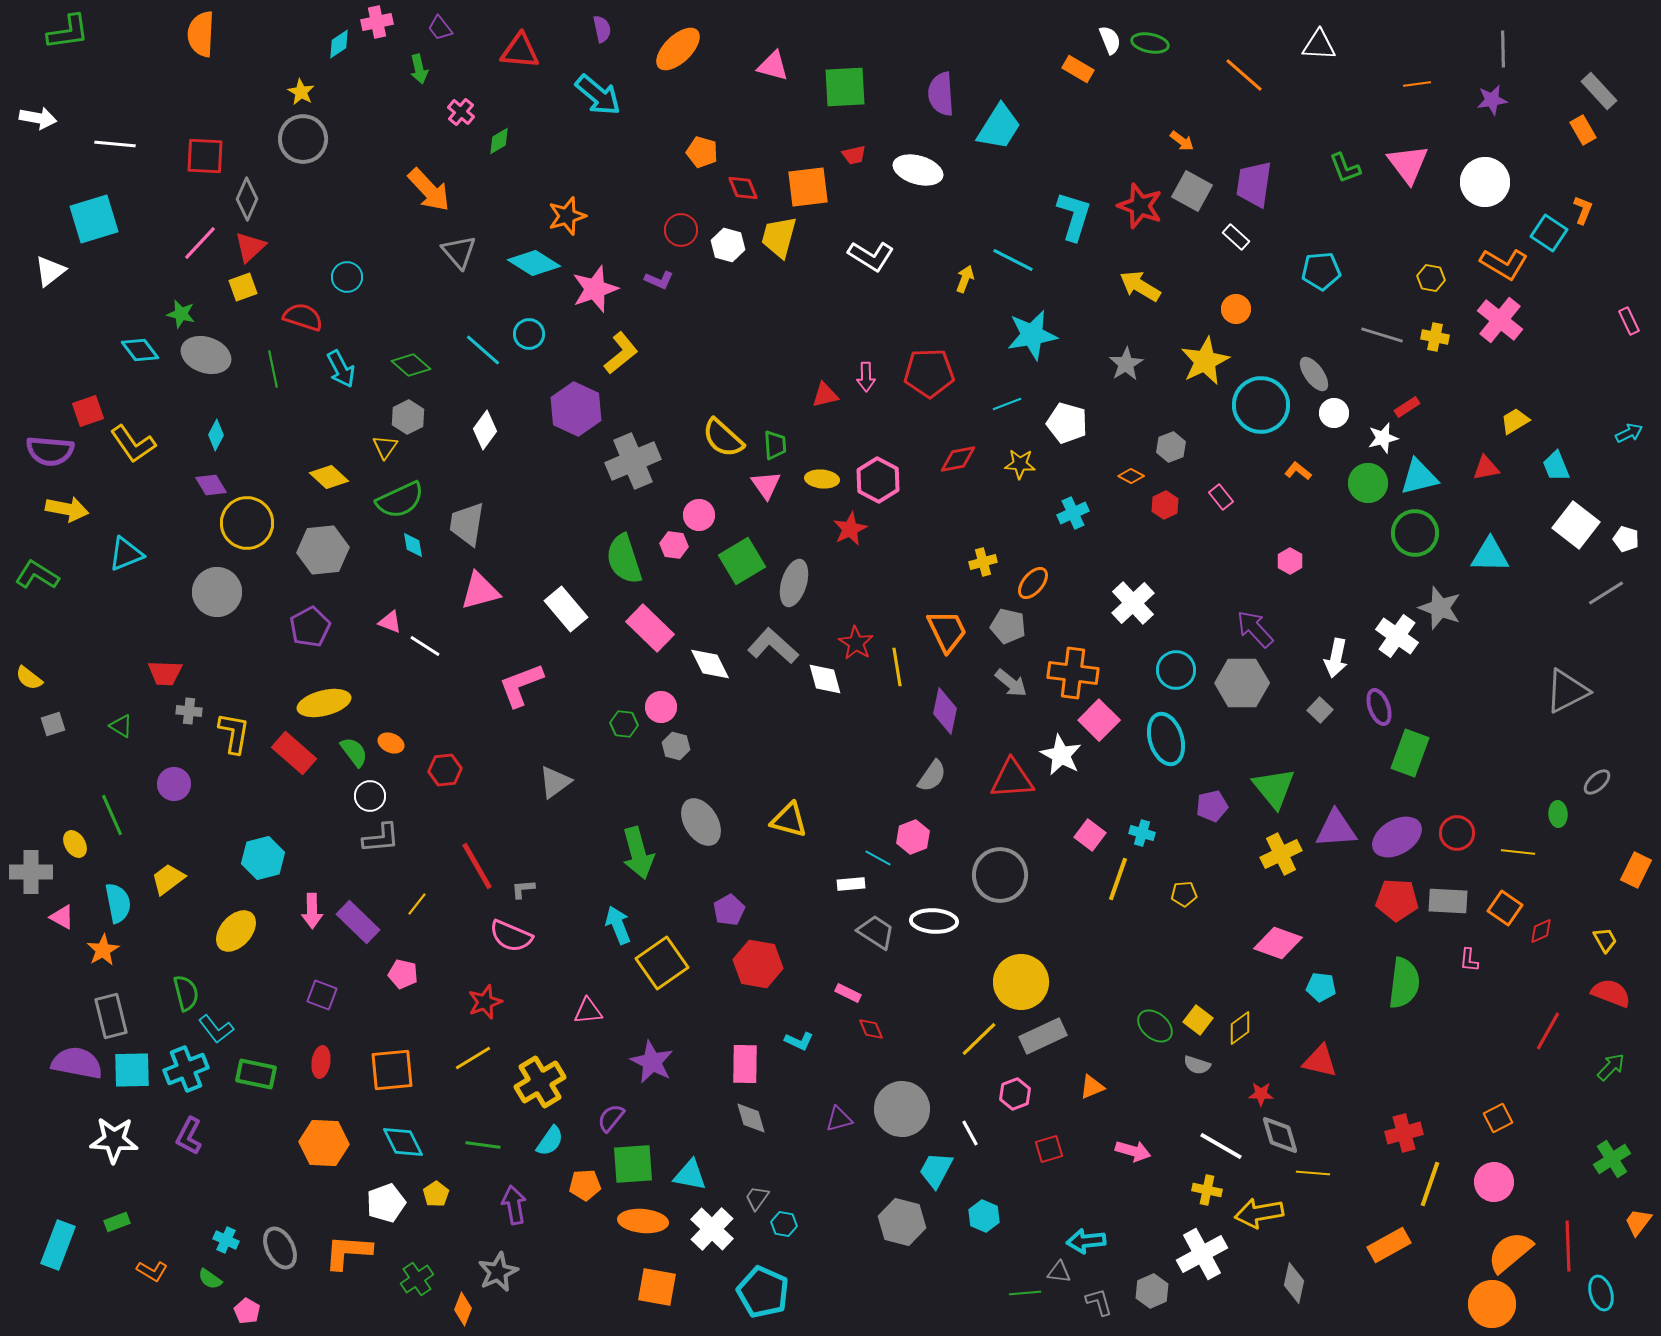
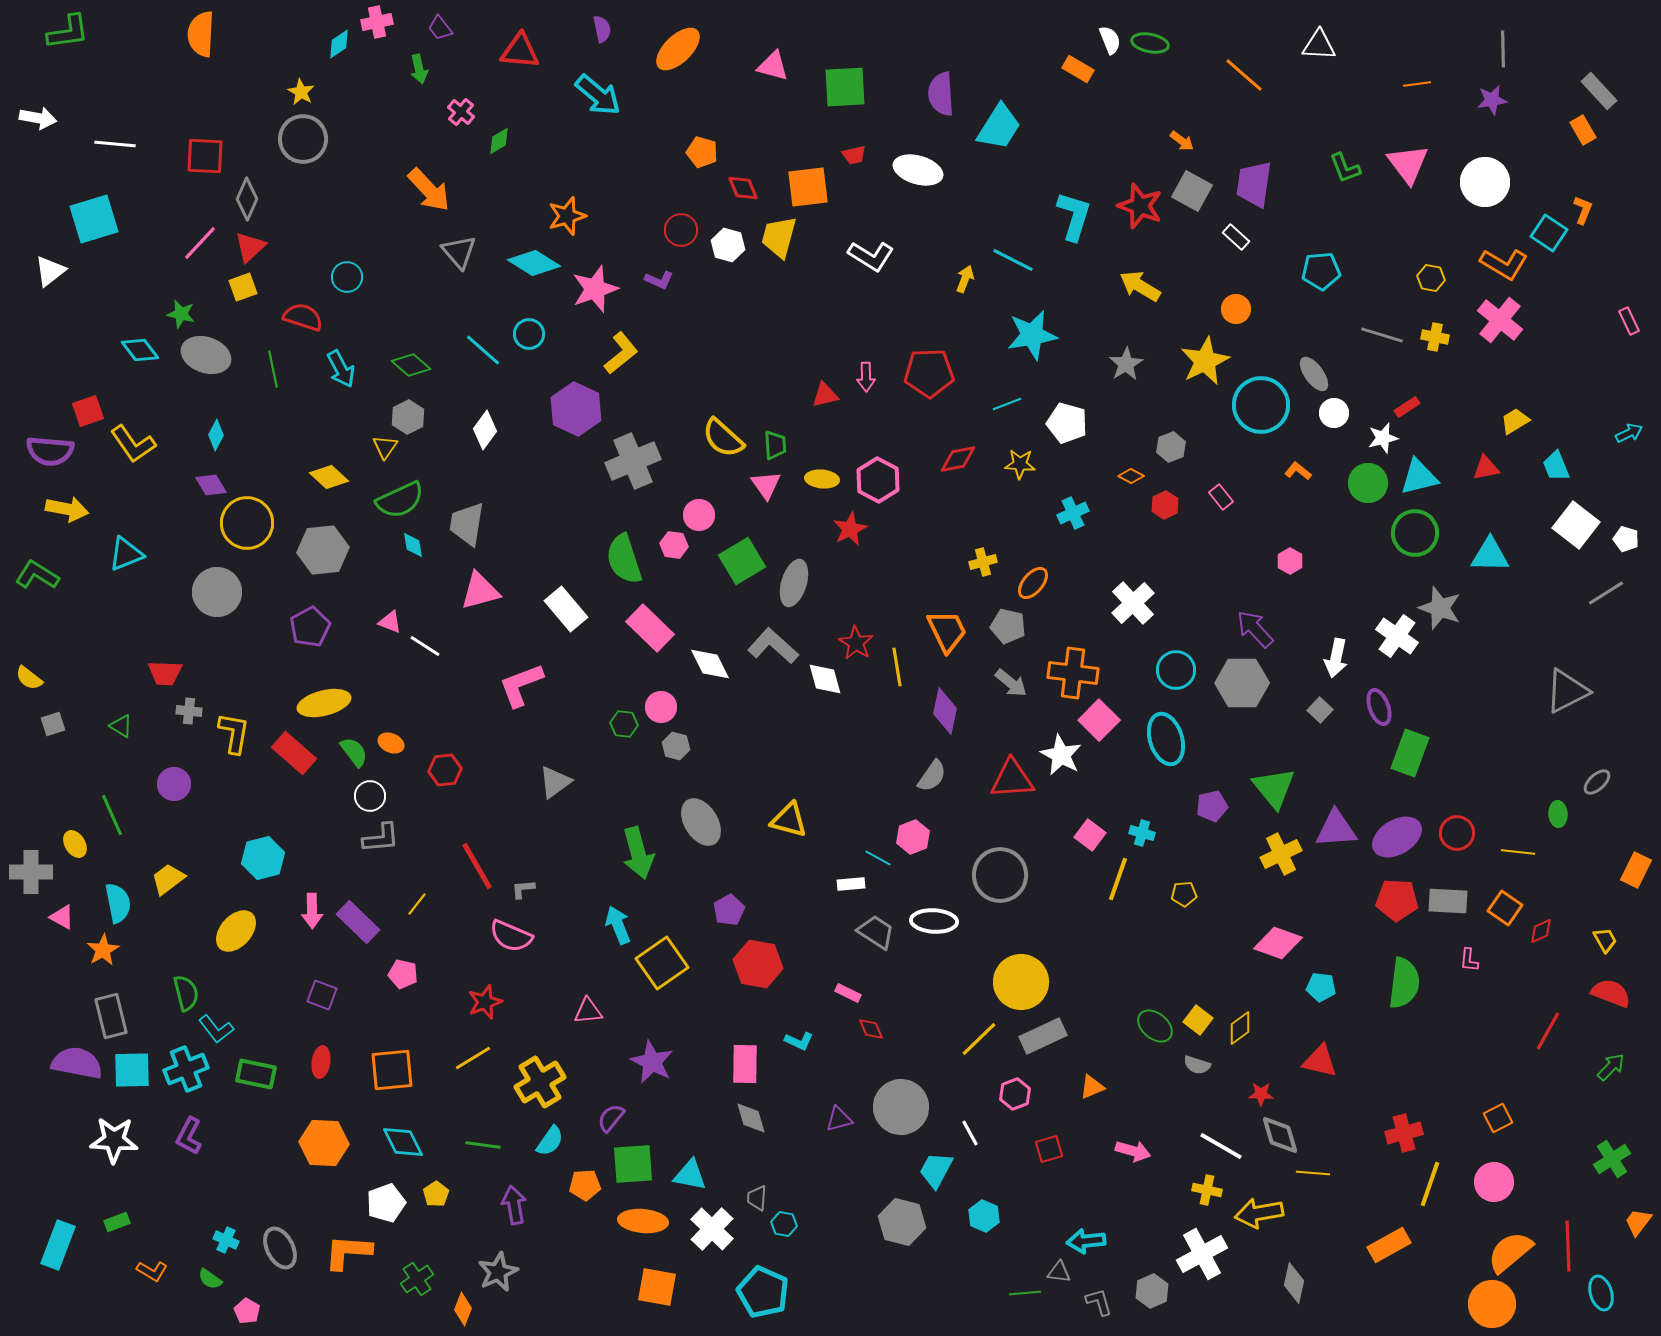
gray circle at (902, 1109): moved 1 px left, 2 px up
gray trapezoid at (757, 1198): rotated 32 degrees counterclockwise
